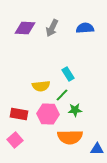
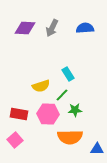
yellow semicircle: rotated 12 degrees counterclockwise
